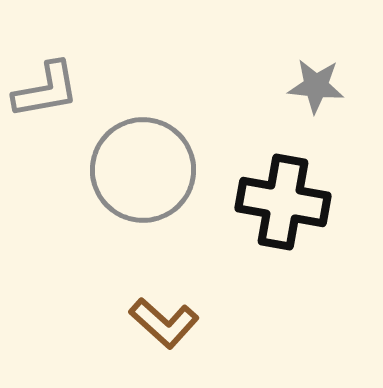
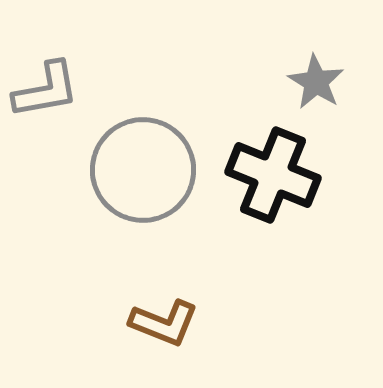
gray star: moved 4 px up; rotated 26 degrees clockwise
black cross: moved 10 px left, 27 px up; rotated 12 degrees clockwise
brown L-shape: rotated 20 degrees counterclockwise
